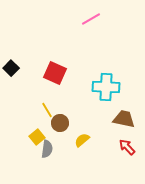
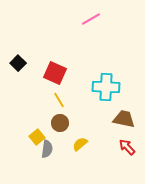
black square: moved 7 px right, 5 px up
yellow line: moved 12 px right, 10 px up
yellow semicircle: moved 2 px left, 4 px down
